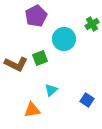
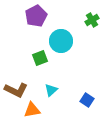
green cross: moved 4 px up
cyan circle: moved 3 px left, 2 px down
brown L-shape: moved 26 px down
